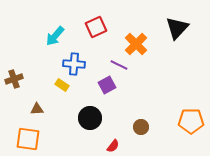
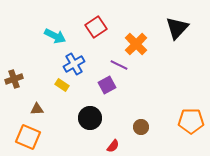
red square: rotated 10 degrees counterclockwise
cyan arrow: rotated 105 degrees counterclockwise
blue cross: rotated 35 degrees counterclockwise
orange square: moved 2 px up; rotated 15 degrees clockwise
